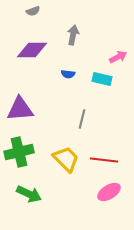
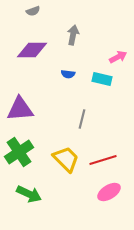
green cross: rotated 20 degrees counterclockwise
red line: moved 1 px left; rotated 24 degrees counterclockwise
